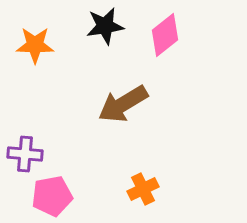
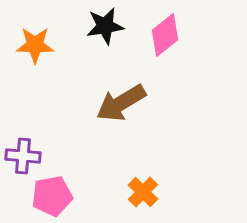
brown arrow: moved 2 px left, 1 px up
purple cross: moved 2 px left, 2 px down
orange cross: moved 3 px down; rotated 20 degrees counterclockwise
